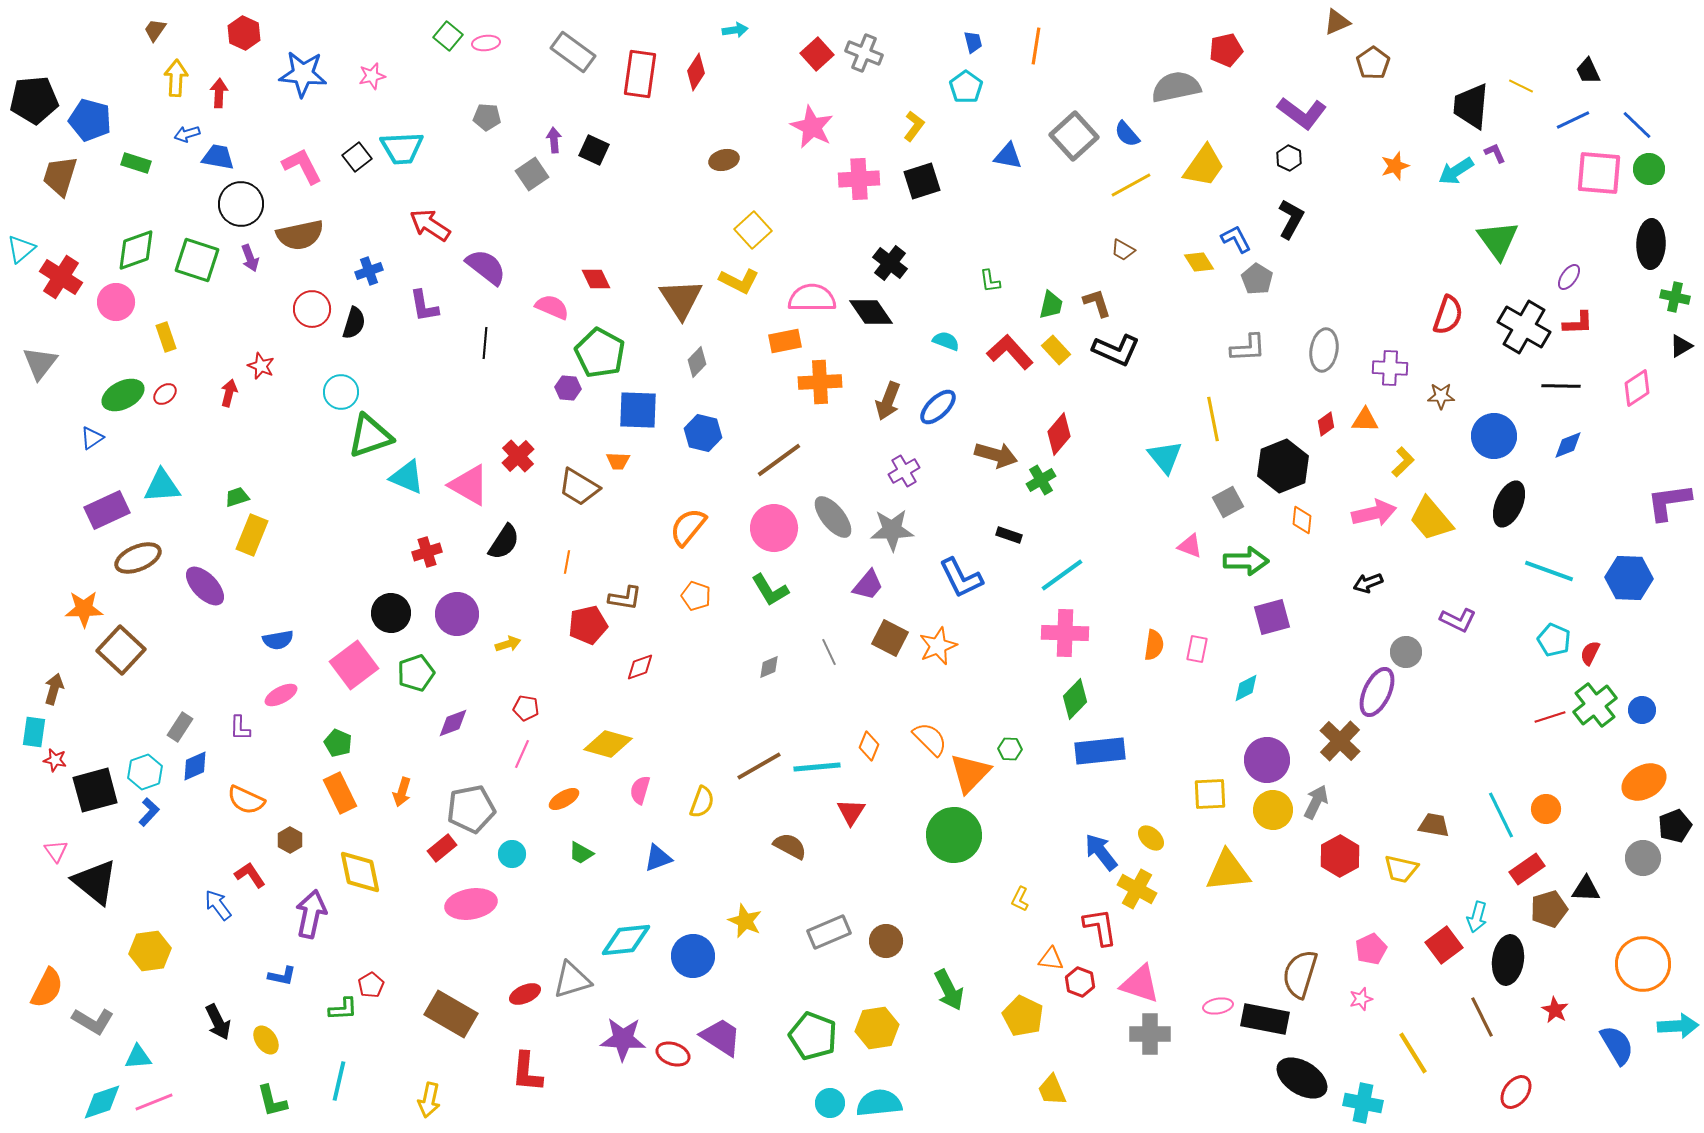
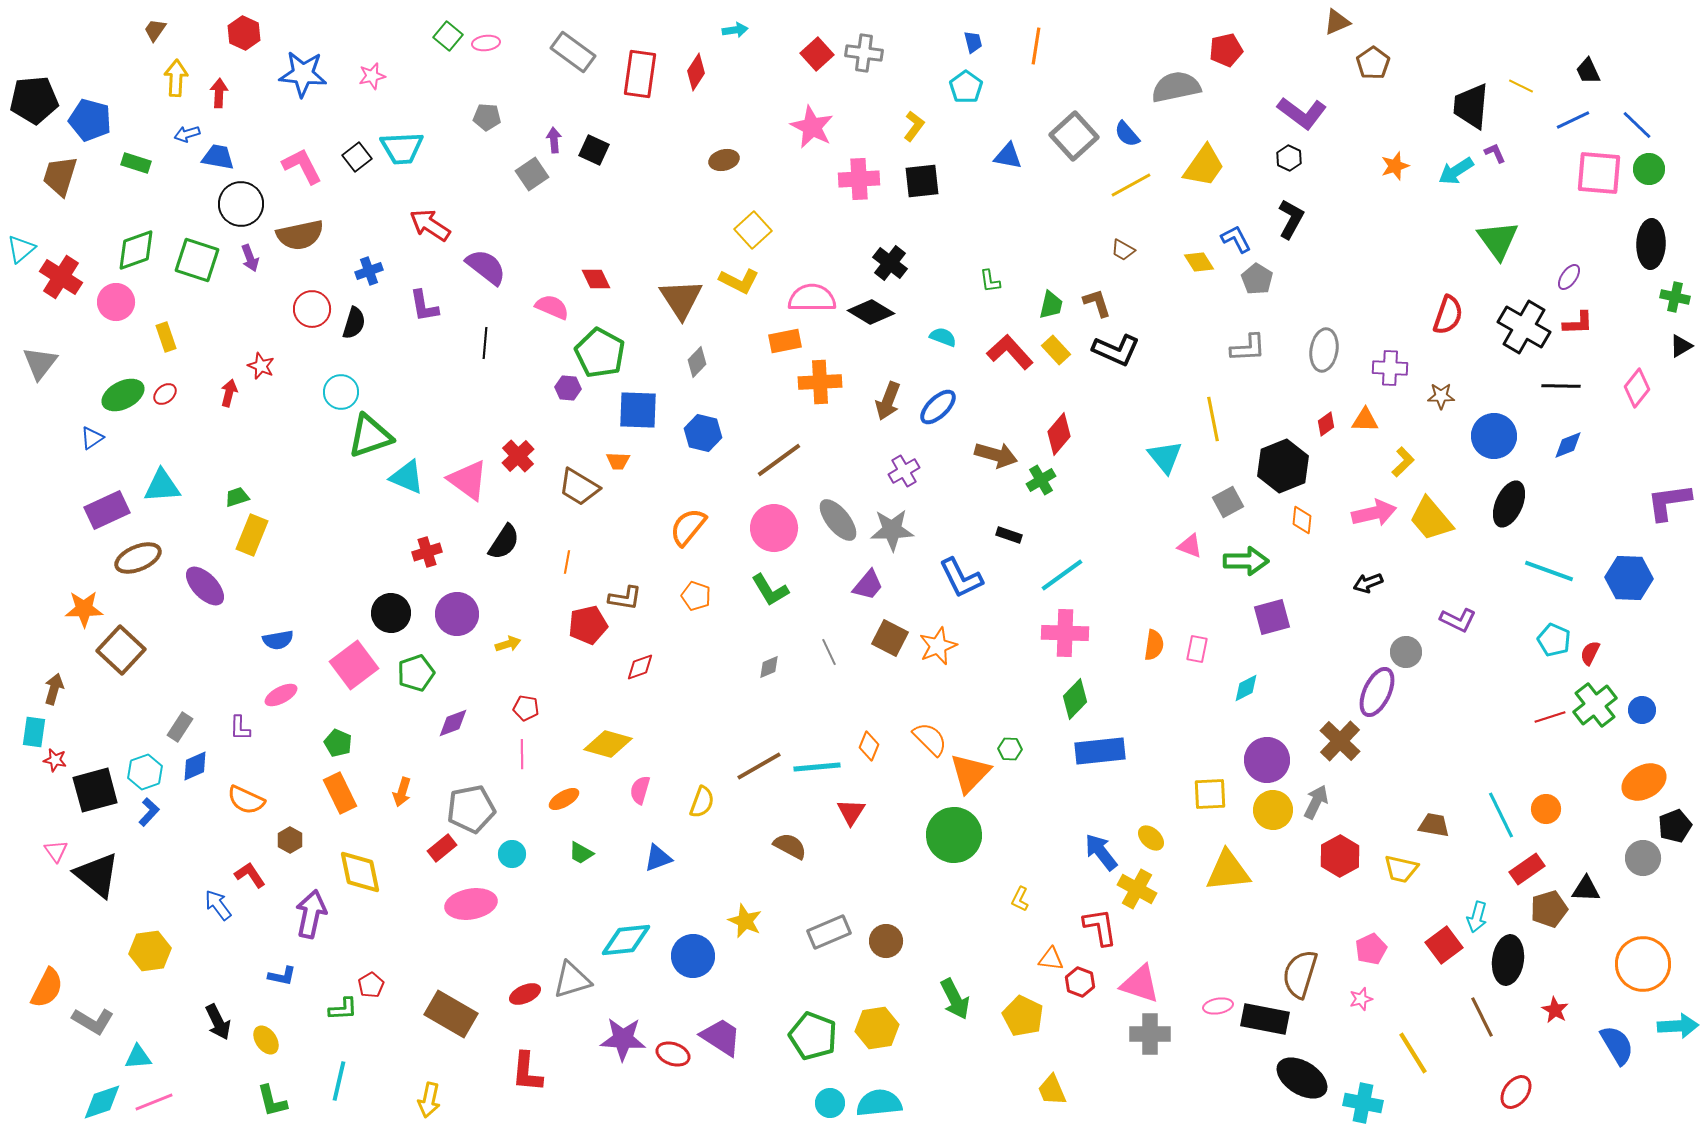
gray cross at (864, 53): rotated 15 degrees counterclockwise
black square at (922, 181): rotated 12 degrees clockwise
black diamond at (871, 312): rotated 24 degrees counterclockwise
cyan semicircle at (946, 341): moved 3 px left, 4 px up
pink diamond at (1637, 388): rotated 18 degrees counterclockwise
pink triangle at (469, 485): moved 1 px left, 5 px up; rotated 6 degrees clockwise
gray ellipse at (833, 517): moved 5 px right, 3 px down
pink line at (522, 754): rotated 24 degrees counterclockwise
black triangle at (95, 882): moved 2 px right, 7 px up
green arrow at (949, 990): moved 6 px right, 9 px down
